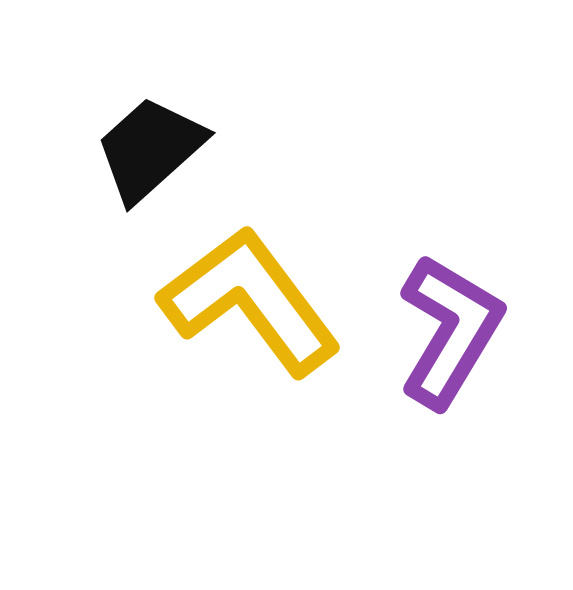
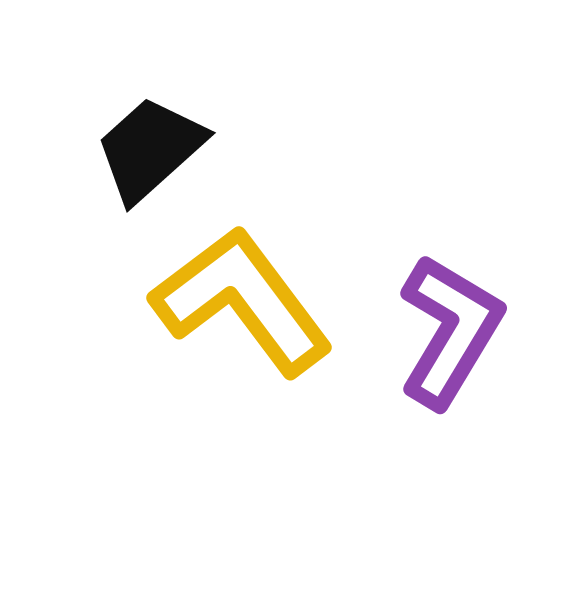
yellow L-shape: moved 8 px left
